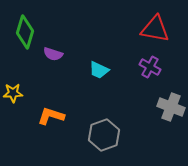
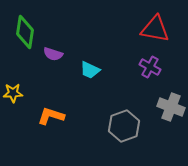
green diamond: rotated 8 degrees counterclockwise
cyan trapezoid: moved 9 px left
gray hexagon: moved 20 px right, 9 px up
